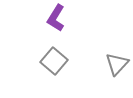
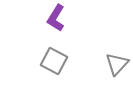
gray square: rotated 12 degrees counterclockwise
